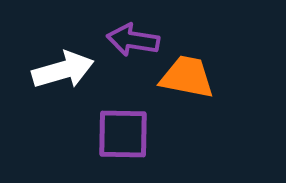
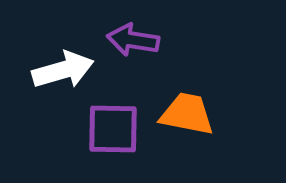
orange trapezoid: moved 37 px down
purple square: moved 10 px left, 5 px up
